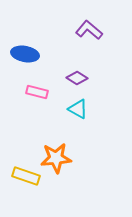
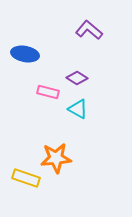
pink rectangle: moved 11 px right
yellow rectangle: moved 2 px down
